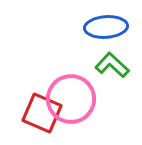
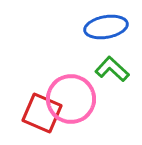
blue ellipse: rotated 6 degrees counterclockwise
green L-shape: moved 4 px down
